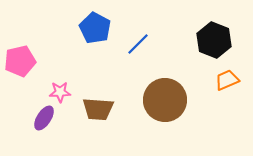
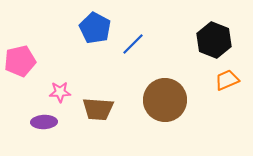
blue line: moved 5 px left
purple ellipse: moved 4 px down; rotated 55 degrees clockwise
